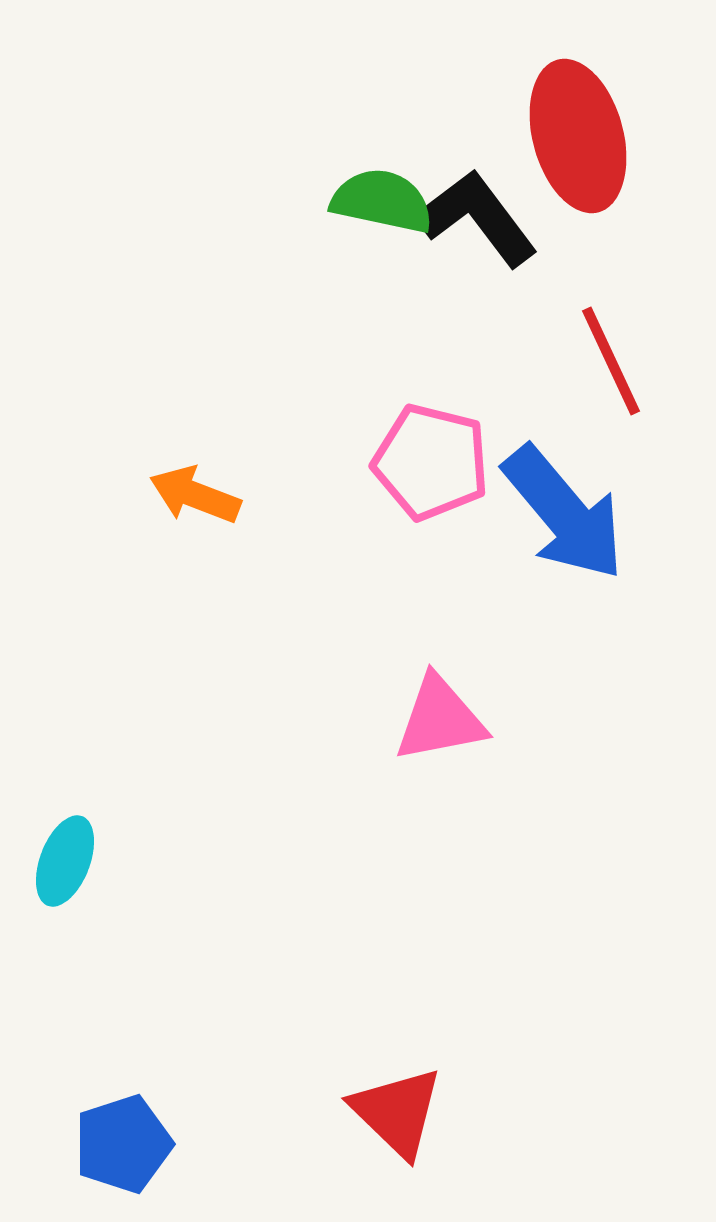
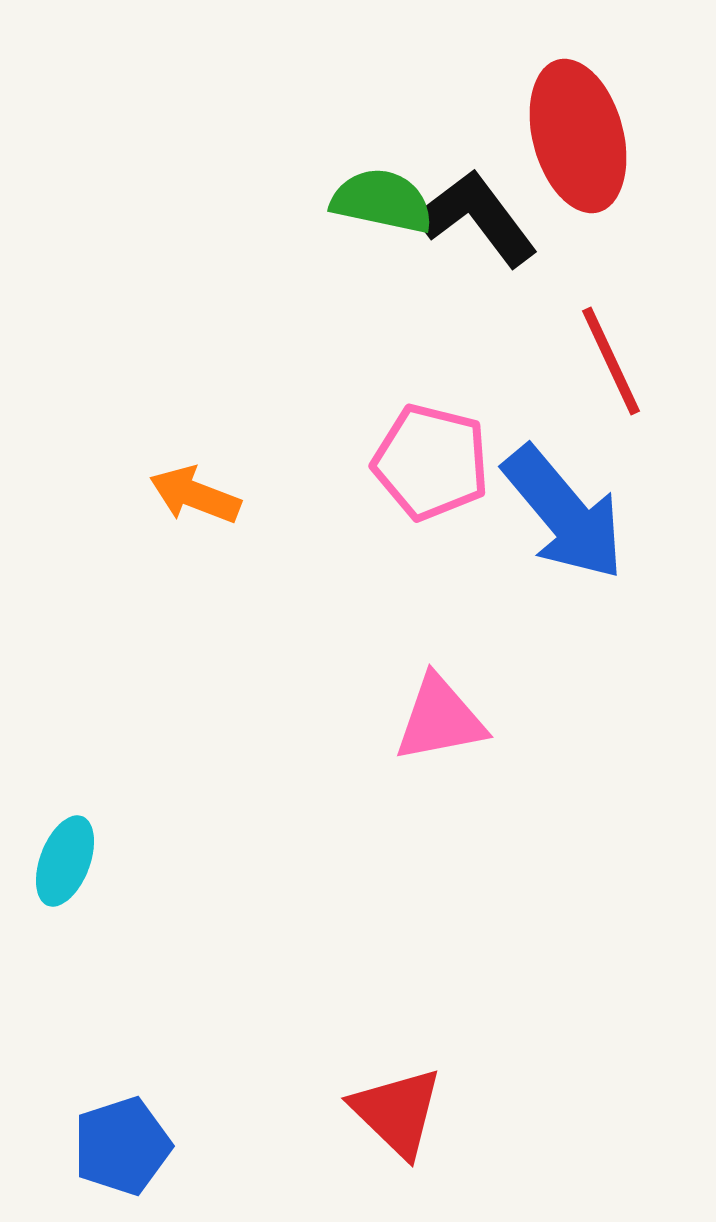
blue pentagon: moved 1 px left, 2 px down
